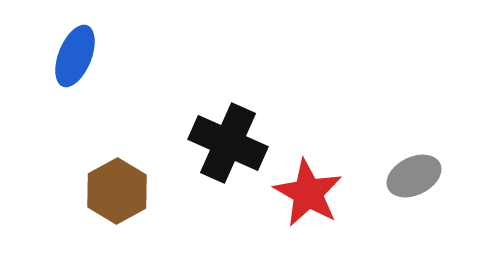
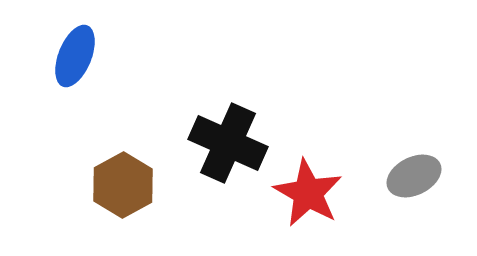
brown hexagon: moved 6 px right, 6 px up
